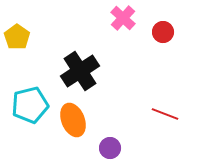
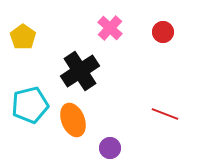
pink cross: moved 13 px left, 10 px down
yellow pentagon: moved 6 px right
